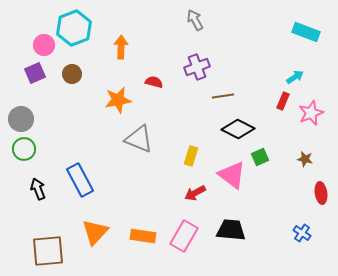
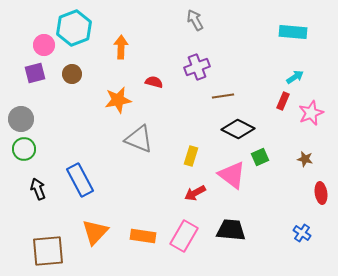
cyan rectangle: moved 13 px left; rotated 16 degrees counterclockwise
purple square: rotated 10 degrees clockwise
